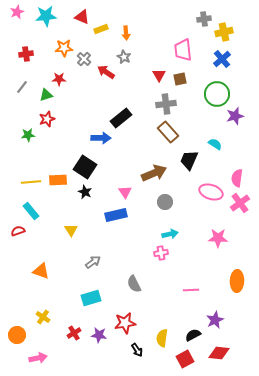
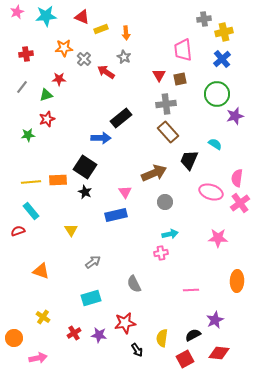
orange circle at (17, 335): moved 3 px left, 3 px down
